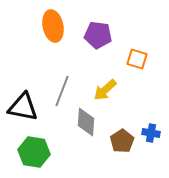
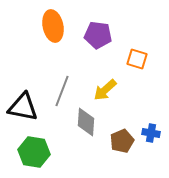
brown pentagon: rotated 10 degrees clockwise
